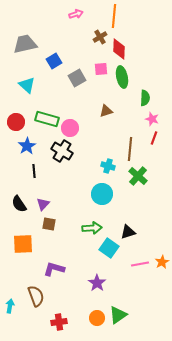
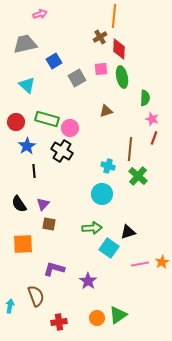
pink arrow: moved 36 px left
purple star: moved 9 px left, 2 px up
